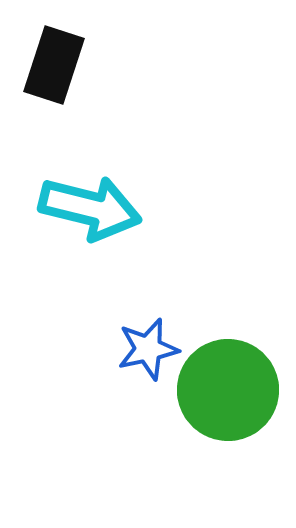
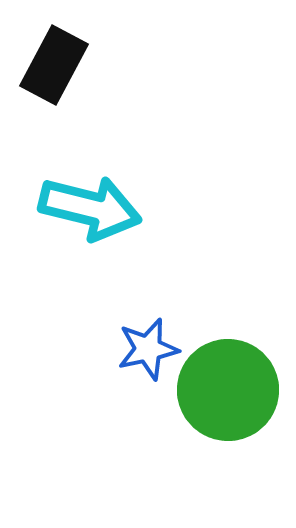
black rectangle: rotated 10 degrees clockwise
